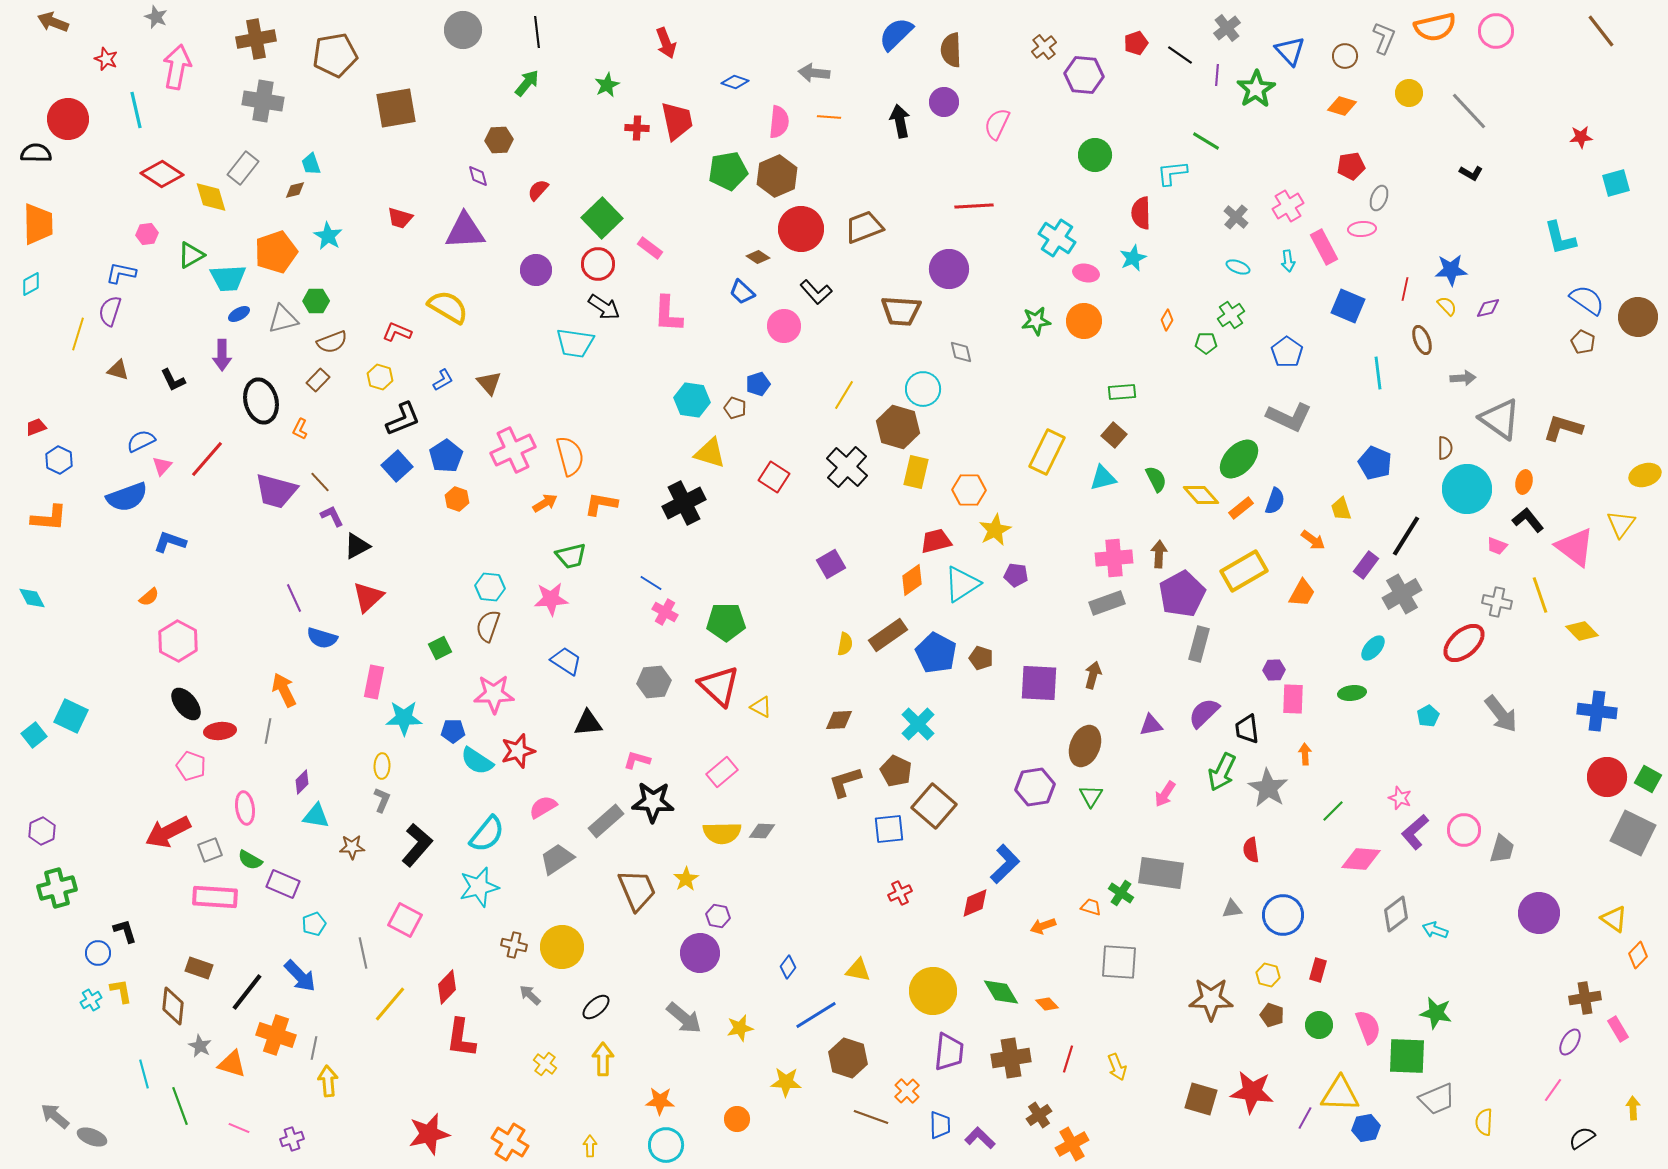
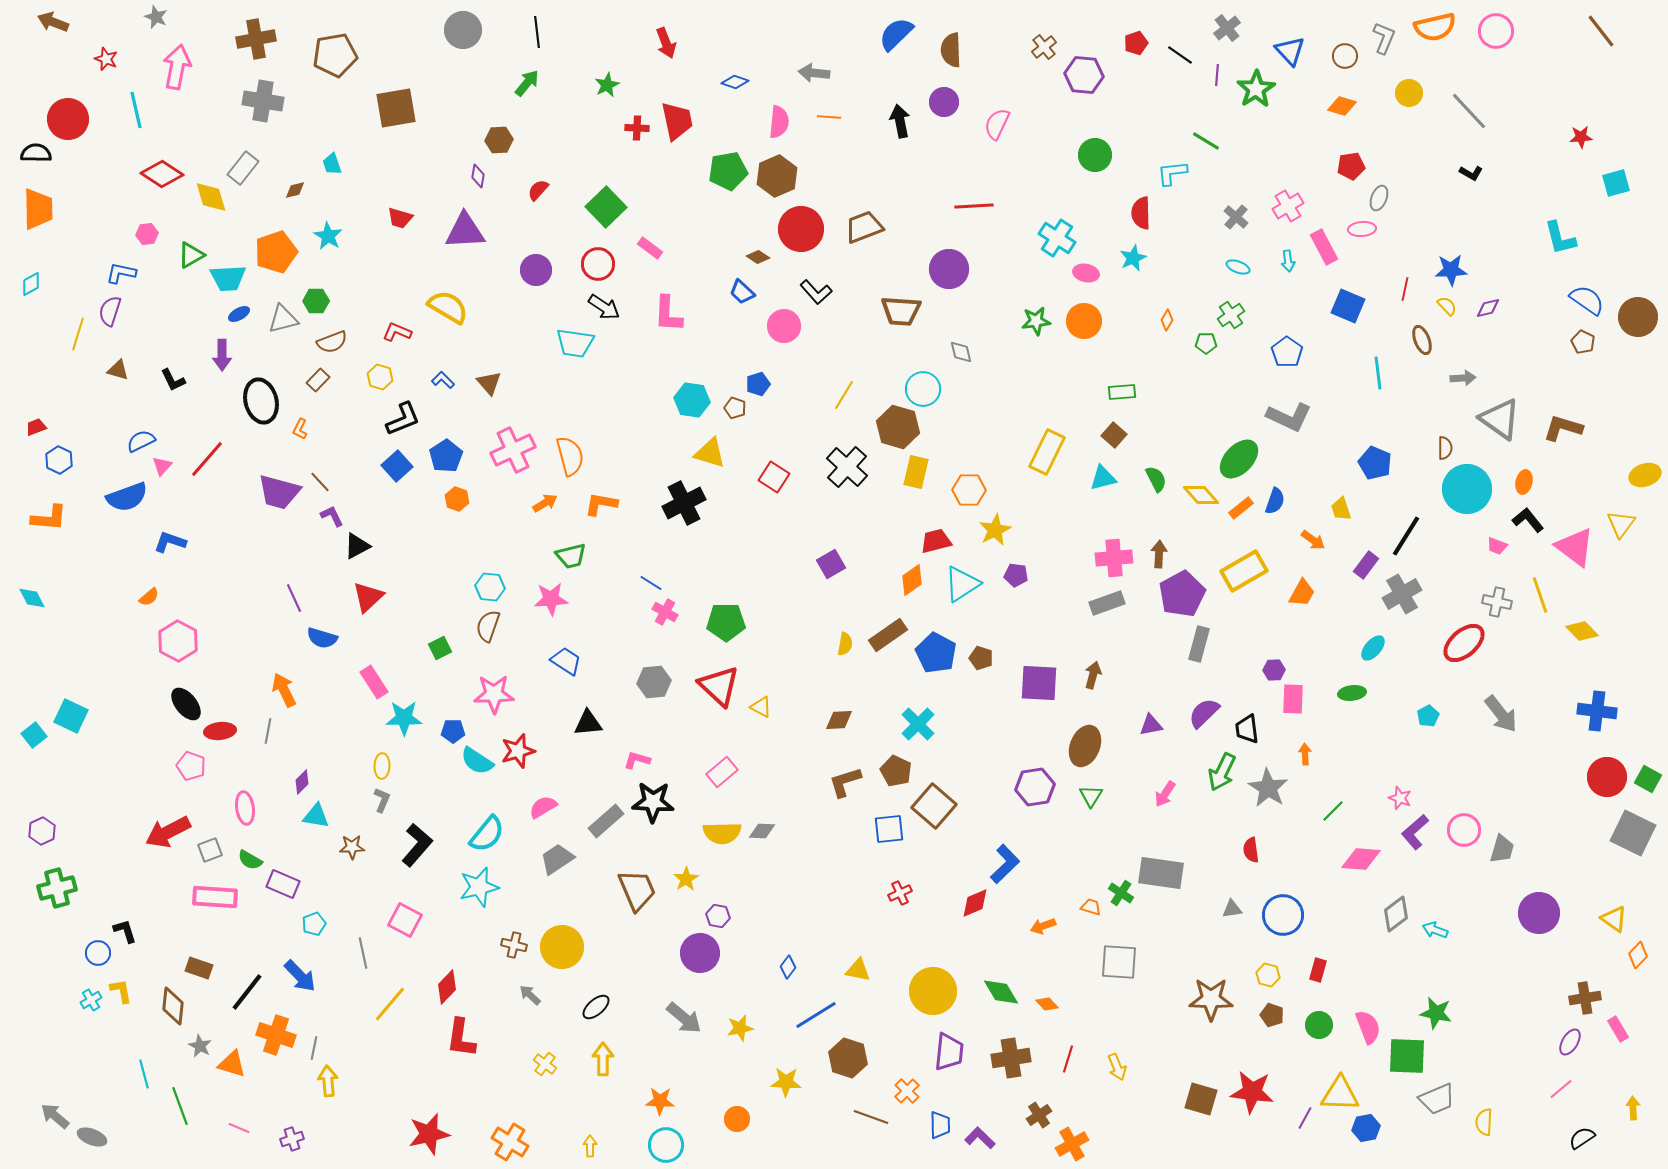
cyan trapezoid at (311, 164): moved 21 px right
purple diamond at (478, 176): rotated 25 degrees clockwise
green square at (602, 218): moved 4 px right, 11 px up
orange trapezoid at (38, 224): moved 15 px up
blue L-shape at (443, 380): rotated 105 degrees counterclockwise
purple trapezoid at (276, 491): moved 3 px right, 1 px down
pink rectangle at (374, 682): rotated 44 degrees counterclockwise
pink line at (1553, 1090): moved 8 px right, 1 px up; rotated 15 degrees clockwise
